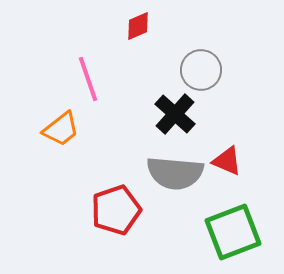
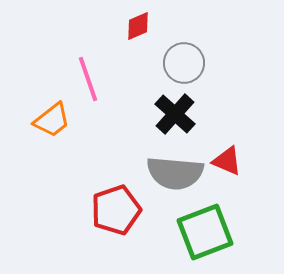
gray circle: moved 17 px left, 7 px up
orange trapezoid: moved 9 px left, 9 px up
green square: moved 28 px left
